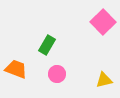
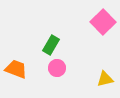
green rectangle: moved 4 px right
pink circle: moved 6 px up
yellow triangle: moved 1 px right, 1 px up
